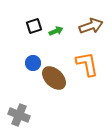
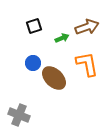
brown arrow: moved 4 px left, 1 px down
green arrow: moved 6 px right, 7 px down
